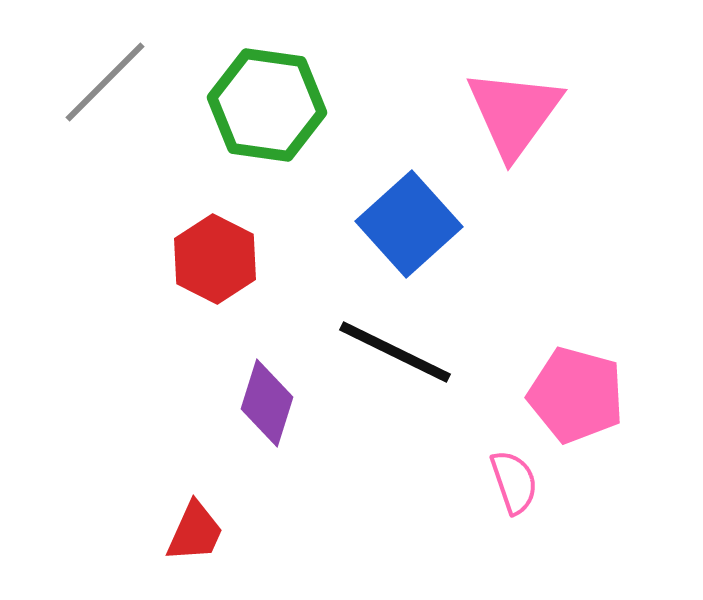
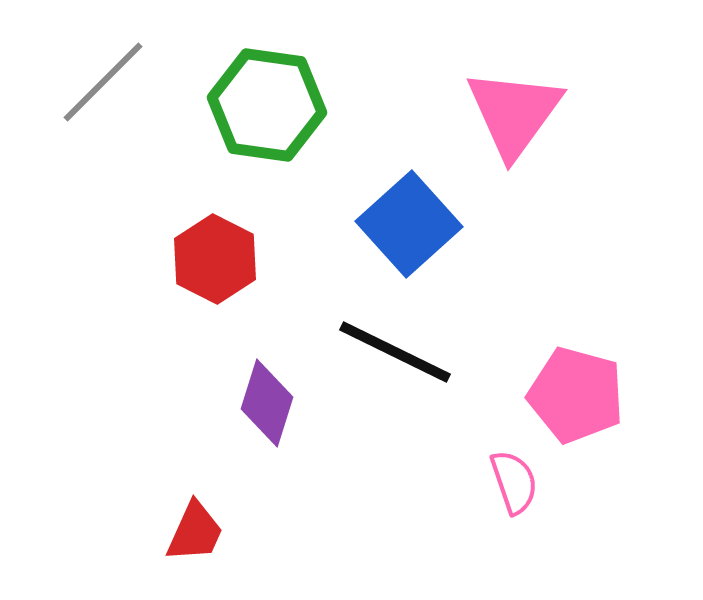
gray line: moved 2 px left
